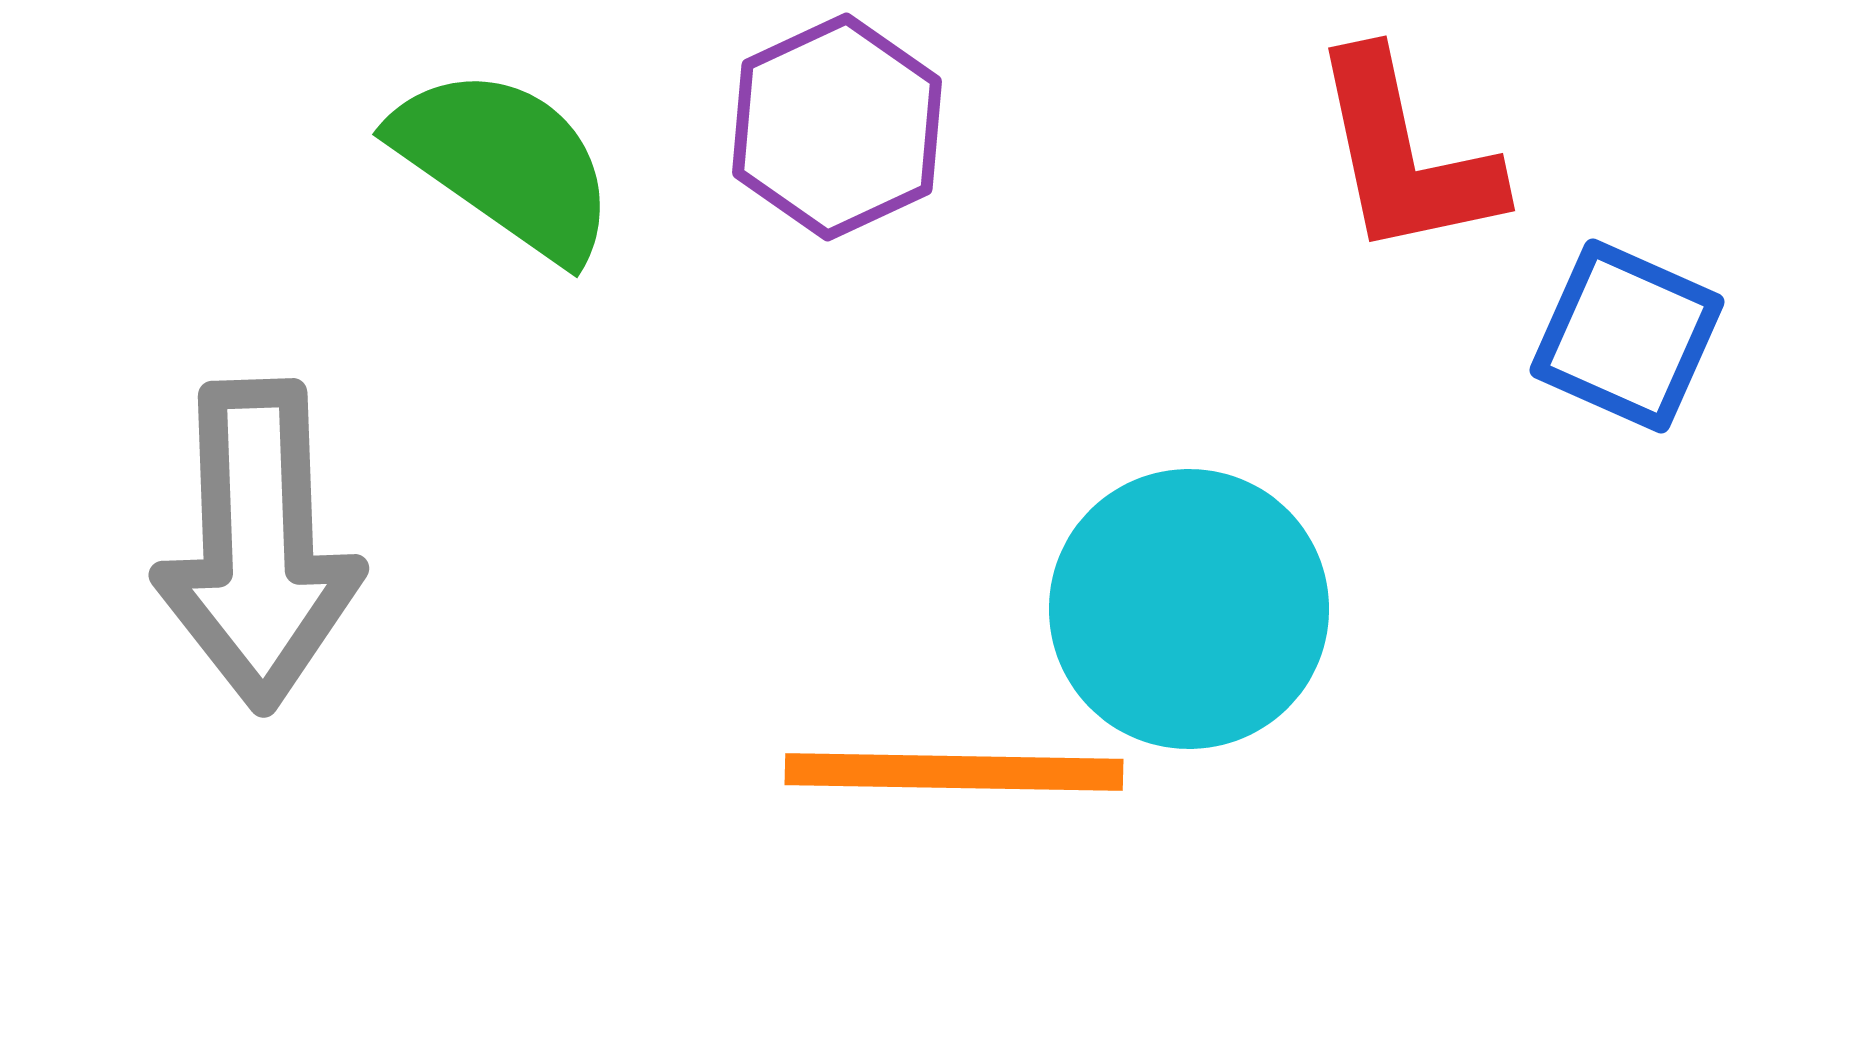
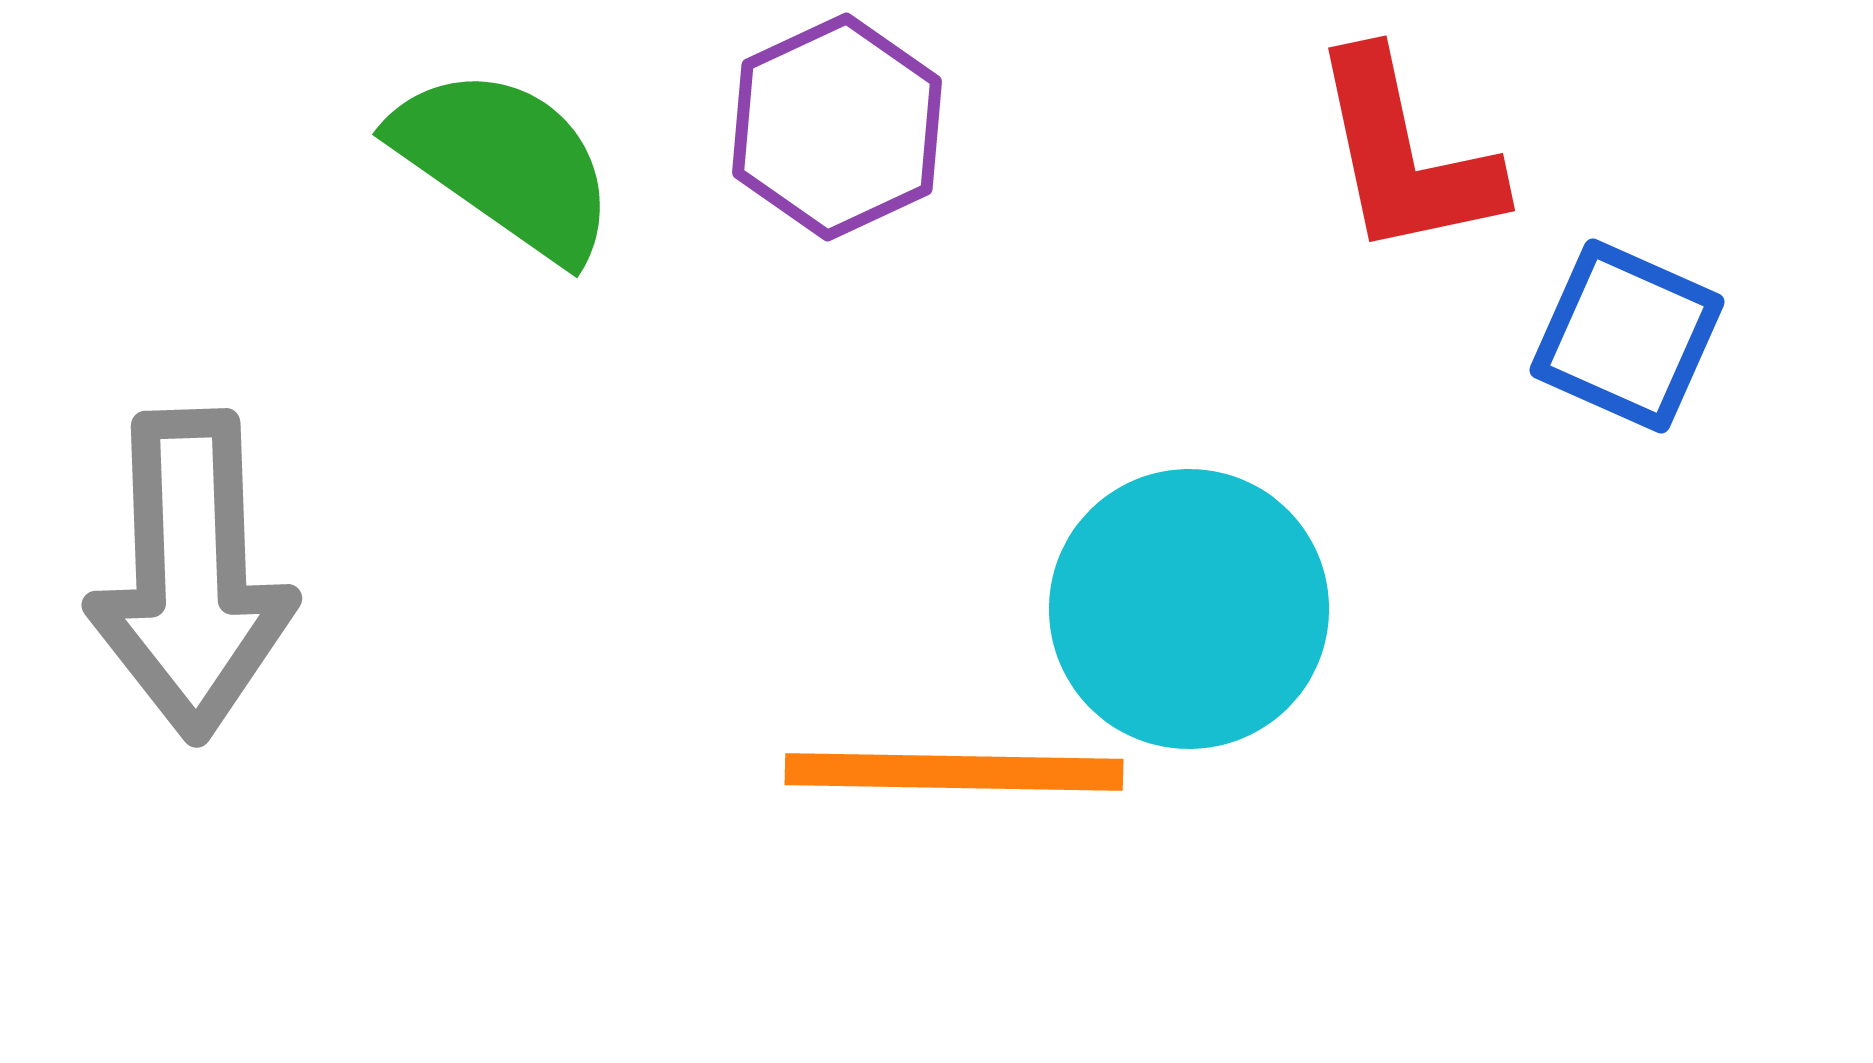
gray arrow: moved 67 px left, 30 px down
